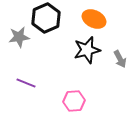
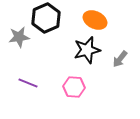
orange ellipse: moved 1 px right, 1 px down
gray arrow: rotated 66 degrees clockwise
purple line: moved 2 px right
pink hexagon: moved 14 px up; rotated 10 degrees clockwise
